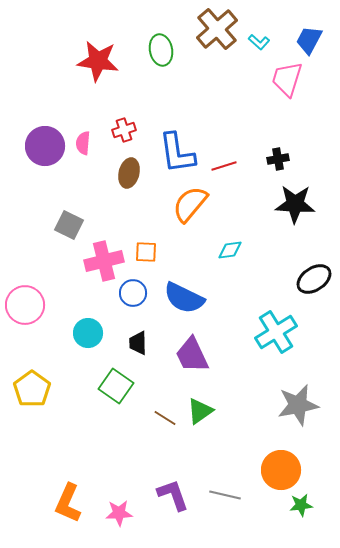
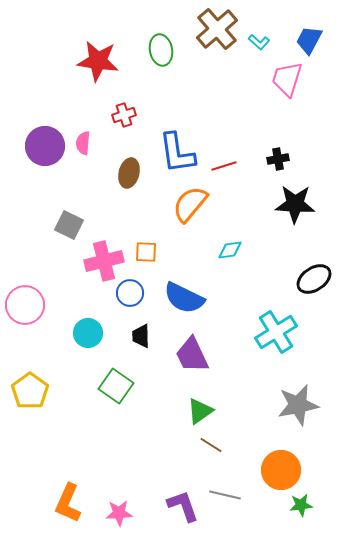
red cross: moved 15 px up
blue circle: moved 3 px left
black trapezoid: moved 3 px right, 7 px up
yellow pentagon: moved 2 px left, 2 px down
brown line: moved 46 px right, 27 px down
purple L-shape: moved 10 px right, 11 px down
